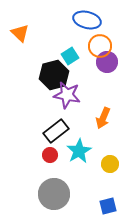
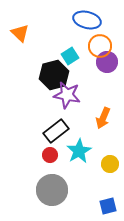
gray circle: moved 2 px left, 4 px up
